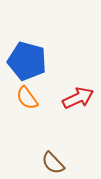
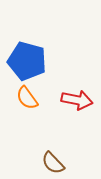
red arrow: moved 1 px left, 2 px down; rotated 36 degrees clockwise
